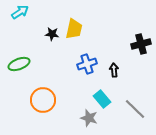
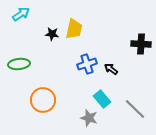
cyan arrow: moved 1 px right, 2 px down
black cross: rotated 18 degrees clockwise
green ellipse: rotated 15 degrees clockwise
black arrow: moved 3 px left, 1 px up; rotated 48 degrees counterclockwise
